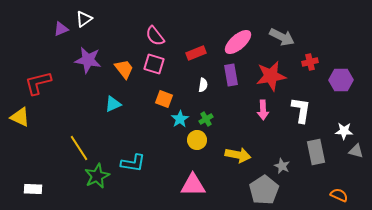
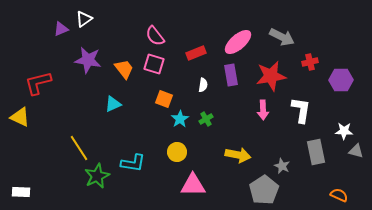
yellow circle: moved 20 px left, 12 px down
white rectangle: moved 12 px left, 3 px down
